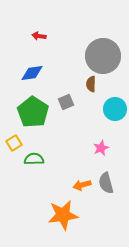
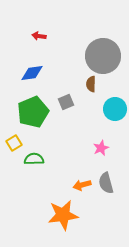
green pentagon: rotated 16 degrees clockwise
